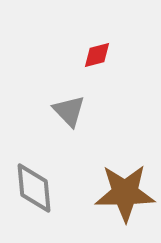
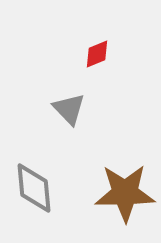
red diamond: moved 1 px up; rotated 8 degrees counterclockwise
gray triangle: moved 2 px up
